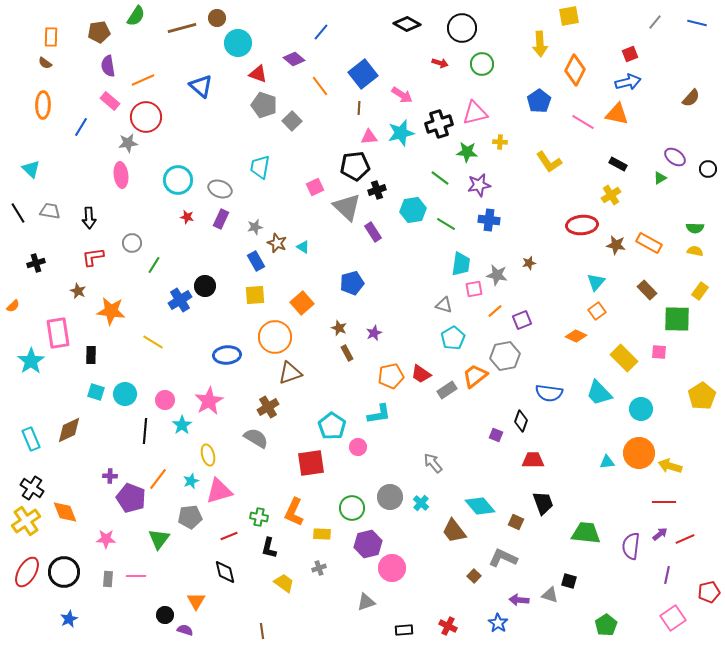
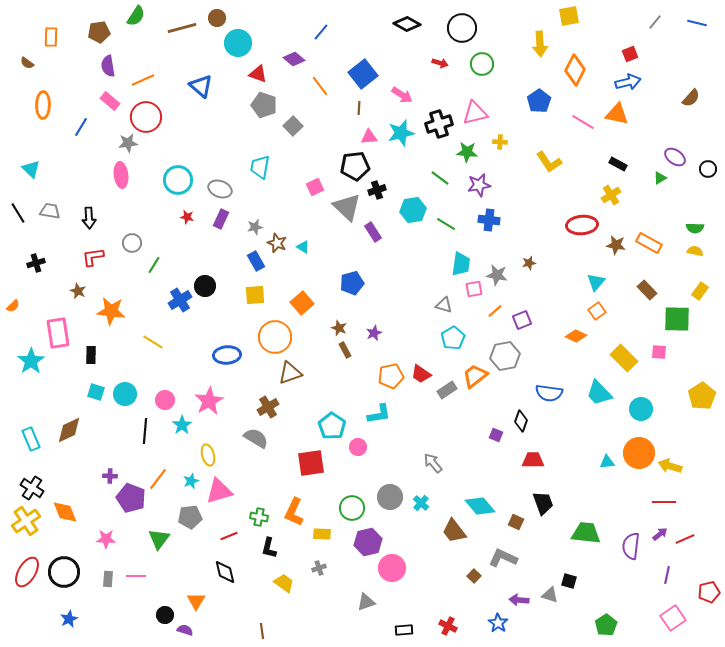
brown semicircle at (45, 63): moved 18 px left
gray square at (292, 121): moved 1 px right, 5 px down
brown rectangle at (347, 353): moved 2 px left, 3 px up
purple hexagon at (368, 544): moved 2 px up
